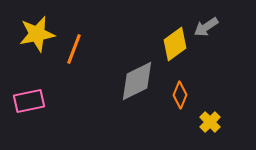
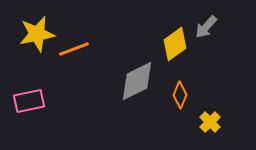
gray arrow: rotated 15 degrees counterclockwise
orange line: rotated 48 degrees clockwise
